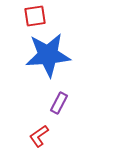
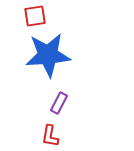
red L-shape: moved 11 px right; rotated 45 degrees counterclockwise
